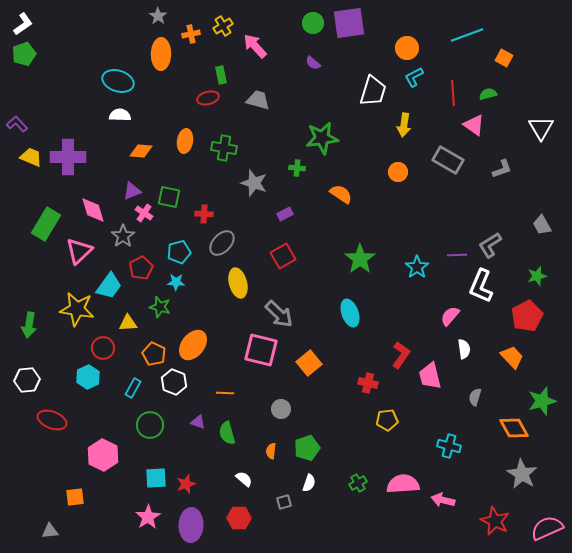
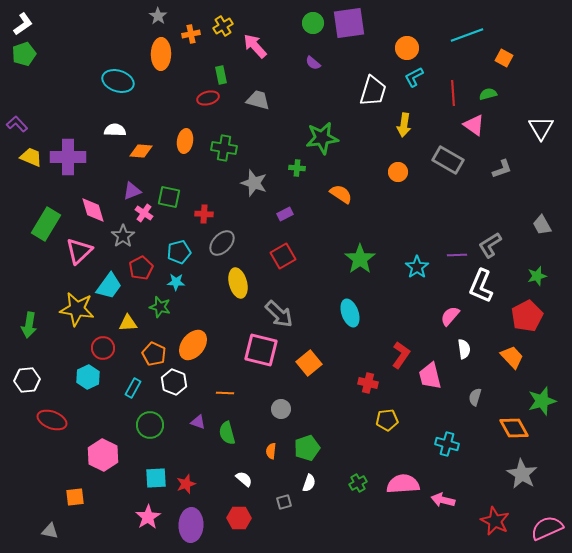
white semicircle at (120, 115): moved 5 px left, 15 px down
cyan cross at (449, 446): moved 2 px left, 2 px up
gray triangle at (50, 531): rotated 18 degrees clockwise
